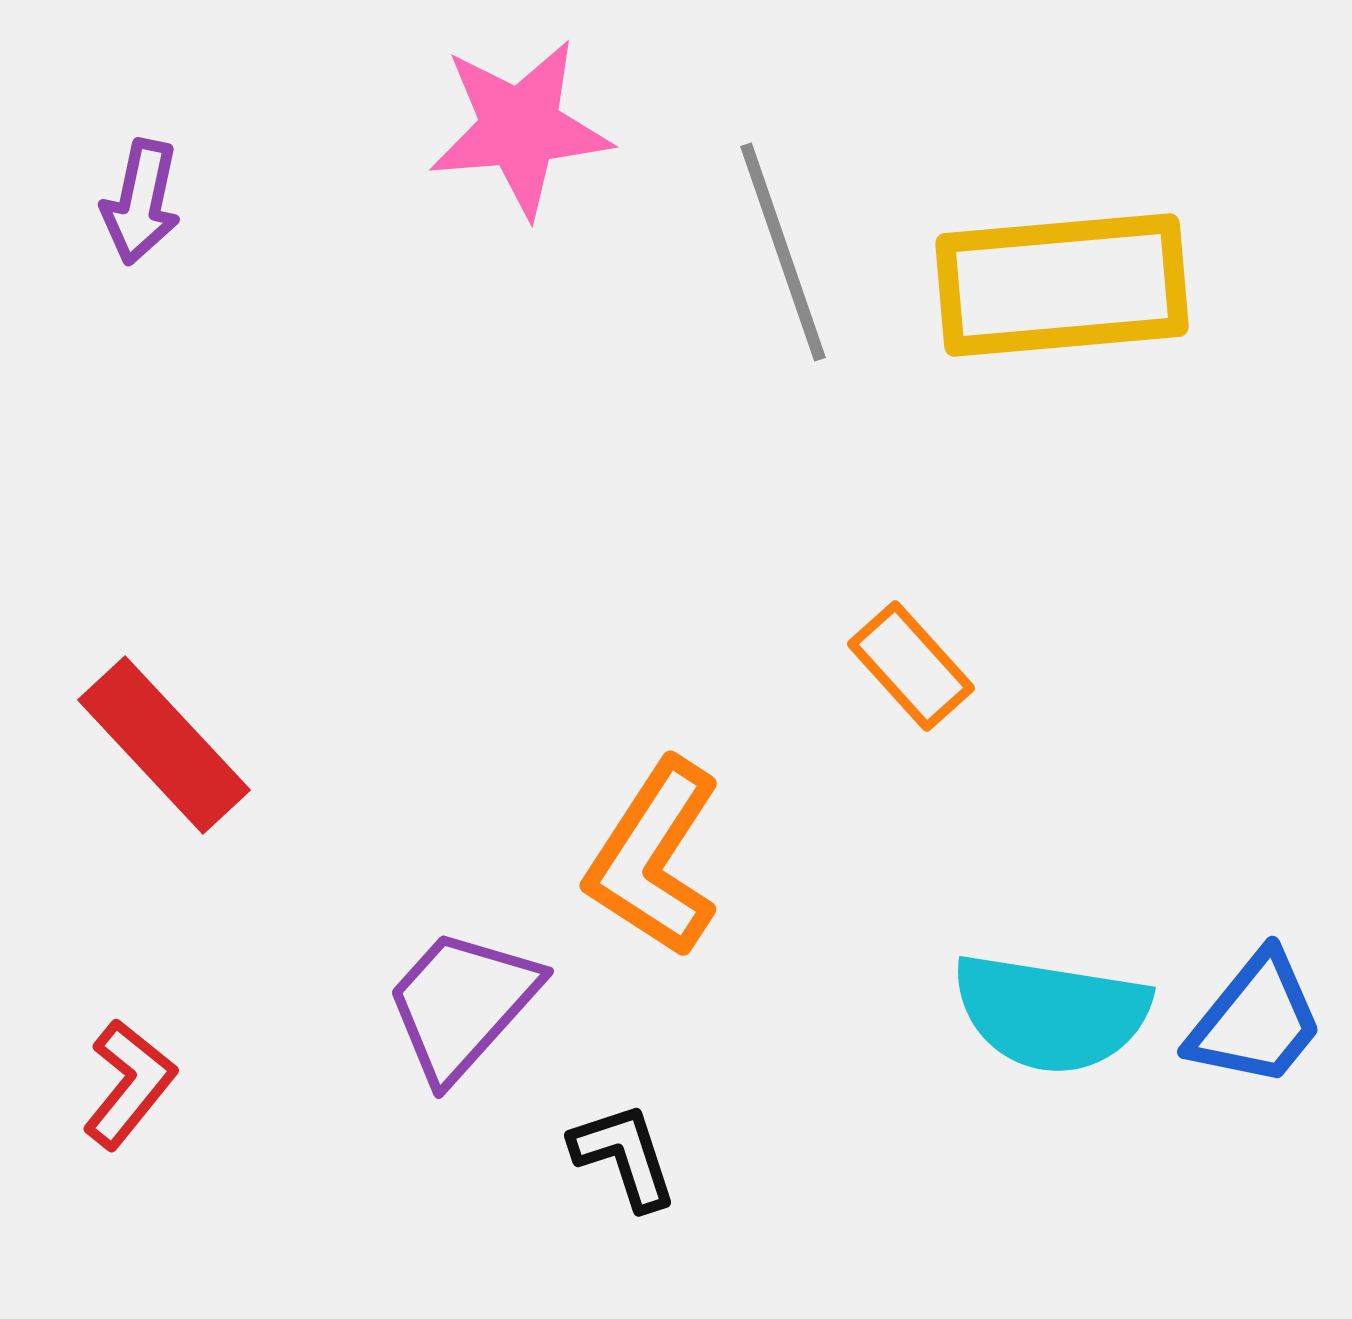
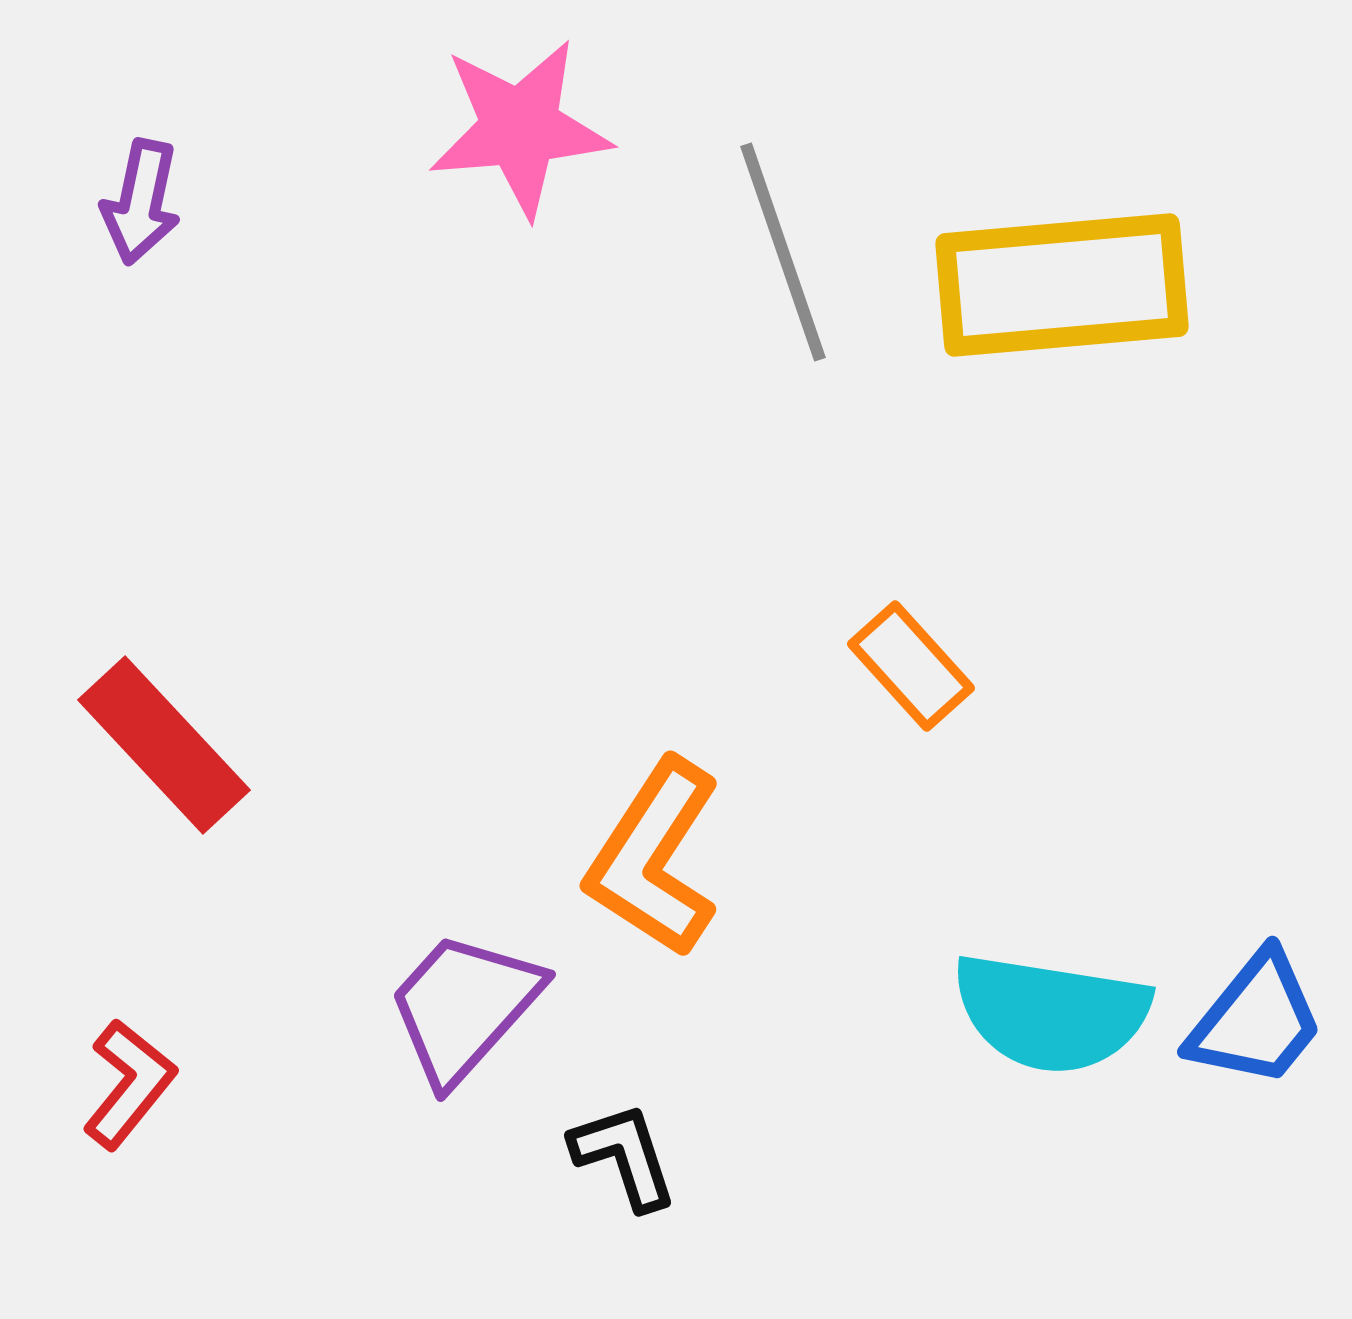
purple trapezoid: moved 2 px right, 3 px down
